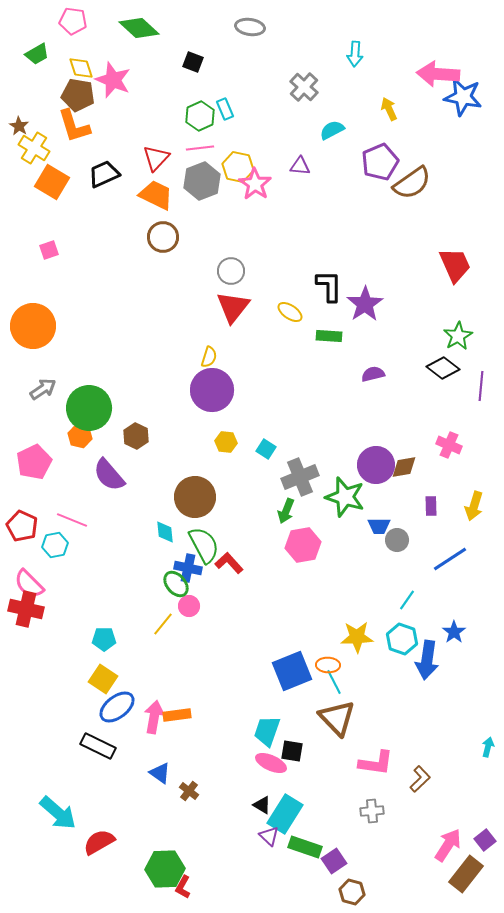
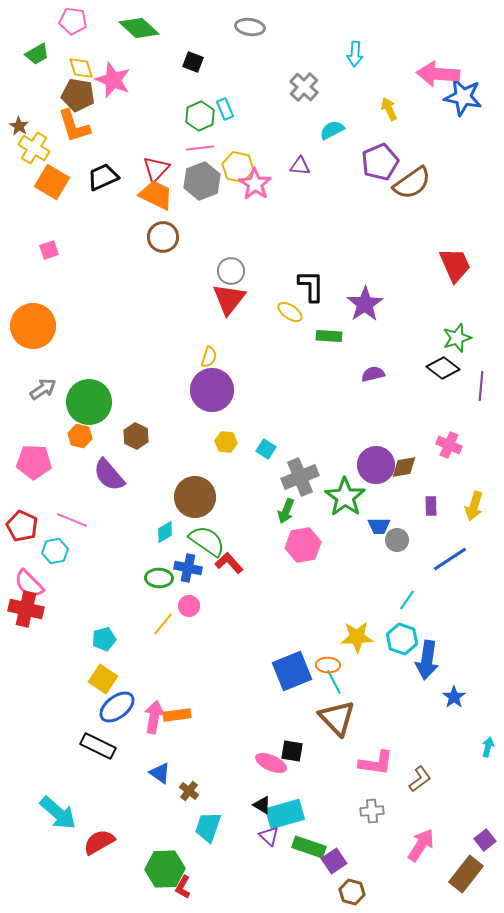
red triangle at (156, 158): moved 11 px down
black trapezoid at (104, 174): moved 1 px left, 3 px down
black L-shape at (329, 286): moved 18 px left
red triangle at (233, 307): moved 4 px left, 8 px up
green star at (458, 336): moved 1 px left, 2 px down; rotated 12 degrees clockwise
green circle at (89, 408): moved 6 px up
pink pentagon at (34, 462): rotated 28 degrees clockwise
green star at (345, 497): rotated 18 degrees clockwise
cyan diamond at (165, 532): rotated 65 degrees clockwise
cyan hexagon at (55, 545): moved 6 px down
green semicircle at (204, 545): moved 3 px right, 4 px up; rotated 27 degrees counterclockwise
green ellipse at (176, 584): moved 17 px left, 6 px up; rotated 48 degrees counterclockwise
blue star at (454, 632): moved 65 px down
cyan pentagon at (104, 639): rotated 15 degrees counterclockwise
cyan trapezoid at (267, 731): moved 59 px left, 96 px down
brown L-shape at (420, 779): rotated 8 degrees clockwise
cyan rectangle at (285, 814): rotated 42 degrees clockwise
pink arrow at (448, 845): moved 27 px left
green rectangle at (305, 847): moved 4 px right
